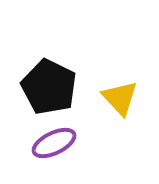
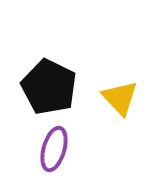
purple ellipse: moved 6 px down; rotated 48 degrees counterclockwise
